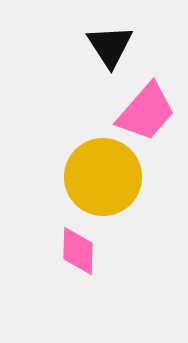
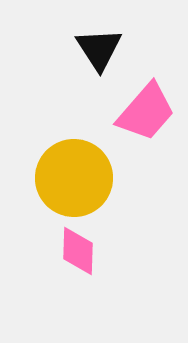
black triangle: moved 11 px left, 3 px down
yellow circle: moved 29 px left, 1 px down
